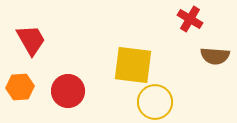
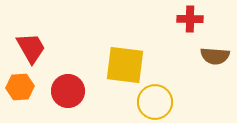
red cross: rotated 30 degrees counterclockwise
red trapezoid: moved 8 px down
yellow square: moved 8 px left
